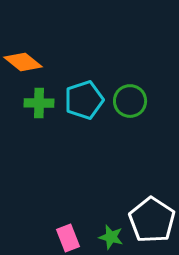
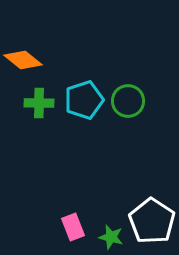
orange diamond: moved 2 px up
green circle: moved 2 px left
white pentagon: moved 1 px down
pink rectangle: moved 5 px right, 11 px up
